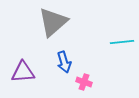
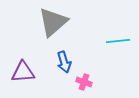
cyan line: moved 4 px left, 1 px up
